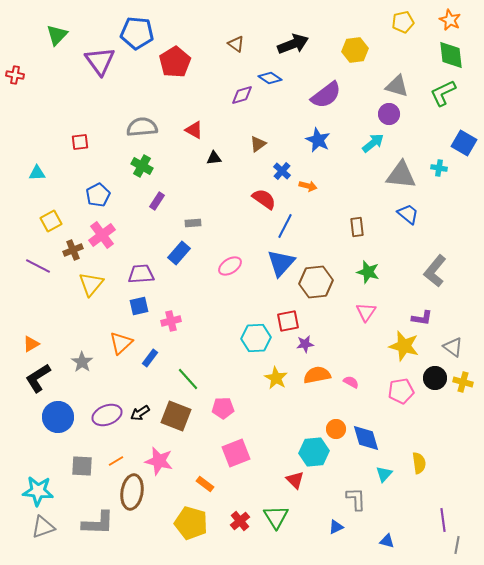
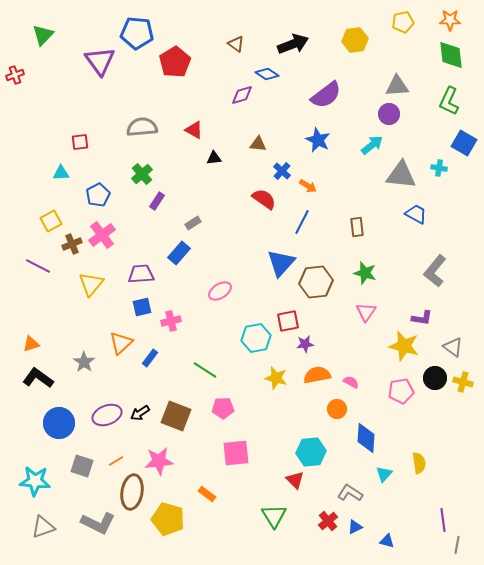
orange star at (450, 20): rotated 25 degrees counterclockwise
green triangle at (57, 35): moved 14 px left
yellow hexagon at (355, 50): moved 10 px up
red cross at (15, 75): rotated 30 degrees counterclockwise
blue diamond at (270, 78): moved 3 px left, 4 px up
gray triangle at (397, 86): rotated 20 degrees counterclockwise
green L-shape at (443, 93): moved 6 px right, 8 px down; rotated 40 degrees counterclockwise
cyan arrow at (373, 143): moved 1 px left, 2 px down
brown triangle at (258, 144): rotated 42 degrees clockwise
green cross at (142, 166): moved 8 px down; rotated 20 degrees clockwise
cyan triangle at (37, 173): moved 24 px right
orange arrow at (308, 186): rotated 18 degrees clockwise
blue trapezoid at (408, 214): moved 8 px right; rotated 10 degrees counterclockwise
gray rectangle at (193, 223): rotated 28 degrees counterclockwise
blue line at (285, 226): moved 17 px right, 4 px up
brown cross at (73, 250): moved 1 px left, 6 px up
pink ellipse at (230, 266): moved 10 px left, 25 px down
green star at (368, 272): moved 3 px left, 1 px down
blue square at (139, 306): moved 3 px right, 1 px down
cyan hexagon at (256, 338): rotated 8 degrees counterclockwise
orange triangle at (31, 344): rotated 12 degrees clockwise
gray star at (82, 362): moved 2 px right
black L-shape at (38, 378): rotated 68 degrees clockwise
yellow star at (276, 378): rotated 15 degrees counterclockwise
green line at (188, 379): moved 17 px right, 9 px up; rotated 15 degrees counterclockwise
blue circle at (58, 417): moved 1 px right, 6 px down
orange circle at (336, 429): moved 1 px right, 20 px up
blue diamond at (366, 438): rotated 20 degrees clockwise
cyan hexagon at (314, 452): moved 3 px left
pink square at (236, 453): rotated 16 degrees clockwise
pink star at (159, 461): rotated 20 degrees counterclockwise
gray square at (82, 466): rotated 15 degrees clockwise
orange rectangle at (205, 484): moved 2 px right, 10 px down
cyan star at (38, 491): moved 3 px left, 10 px up
gray L-shape at (356, 499): moved 6 px left, 6 px up; rotated 55 degrees counterclockwise
green triangle at (276, 517): moved 2 px left, 1 px up
red cross at (240, 521): moved 88 px right
gray L-shape at (98, 523): rotated 24 degrees clockwise
yellow pentagon at (191, 523): moved 23 px left, 4 px up
blue triangle at (336, 527): moved 19 px right
